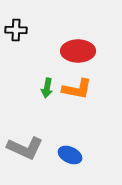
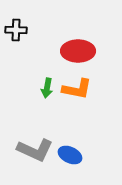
gray L-shape: moved 10 px right, 2 px down
